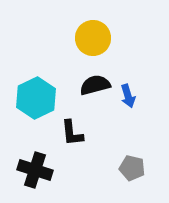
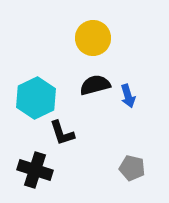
black L-shape: moved 10 px left; rotated 12 degrees counterclockwise
